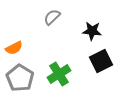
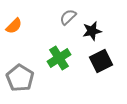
gray semicircle: moved 16 px right
black star: rotated 18 degrees counterclockwise
orange semicircle: moved 22 px up; rotated 18 degrees counterclockwise
green cross: moved 16 px up
